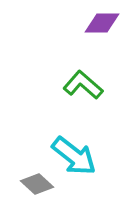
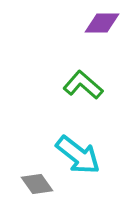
cyan arrow: moved 4 px right, 1 px up
gray diamond: rotated 12 degrees clockwise
